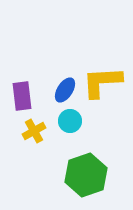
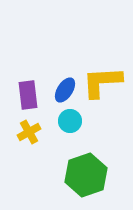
purple rectangle: moved 6 px right, 1 px up
yellow cross: moved 5 px left, 1 px down
